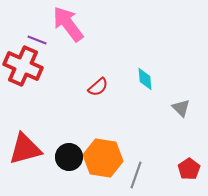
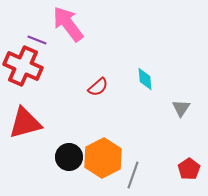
gray triangle: rotated 18 degrees clockwise
red triangle: moved 26 px up
orange hexagon: rotated 24 degrees clockwise
gray line: moved 3 px left
